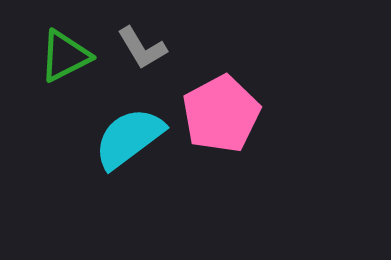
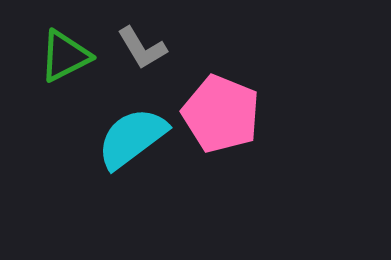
pink pentagon: rotated 22 degrees counterclockwise
cyan semicircle: moved 3 px right
